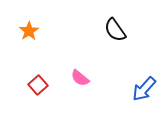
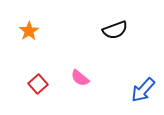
black semicircle: rotated 75 degrees counterclockwise
red square: moved 1 px up
blue arrow: moved 1 px left, 1 px down
